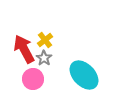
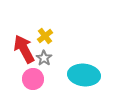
yellow cross: moved 4 px up
cyan ellipse: rotated 40 degrees counterclockwise
